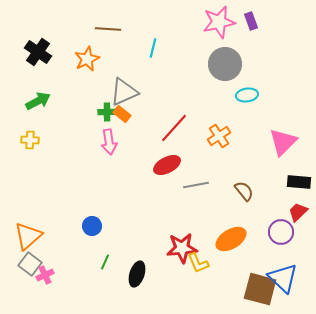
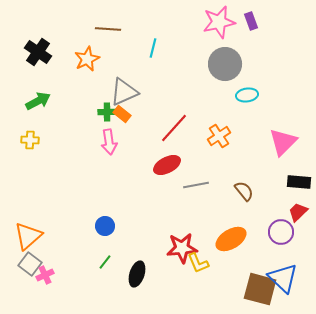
blue circle: moved 13 px right
green line: rotated 14 degrees clockwise
